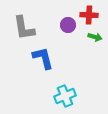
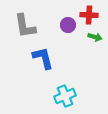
gray L-shape: moved 1 px right, 2 px up
